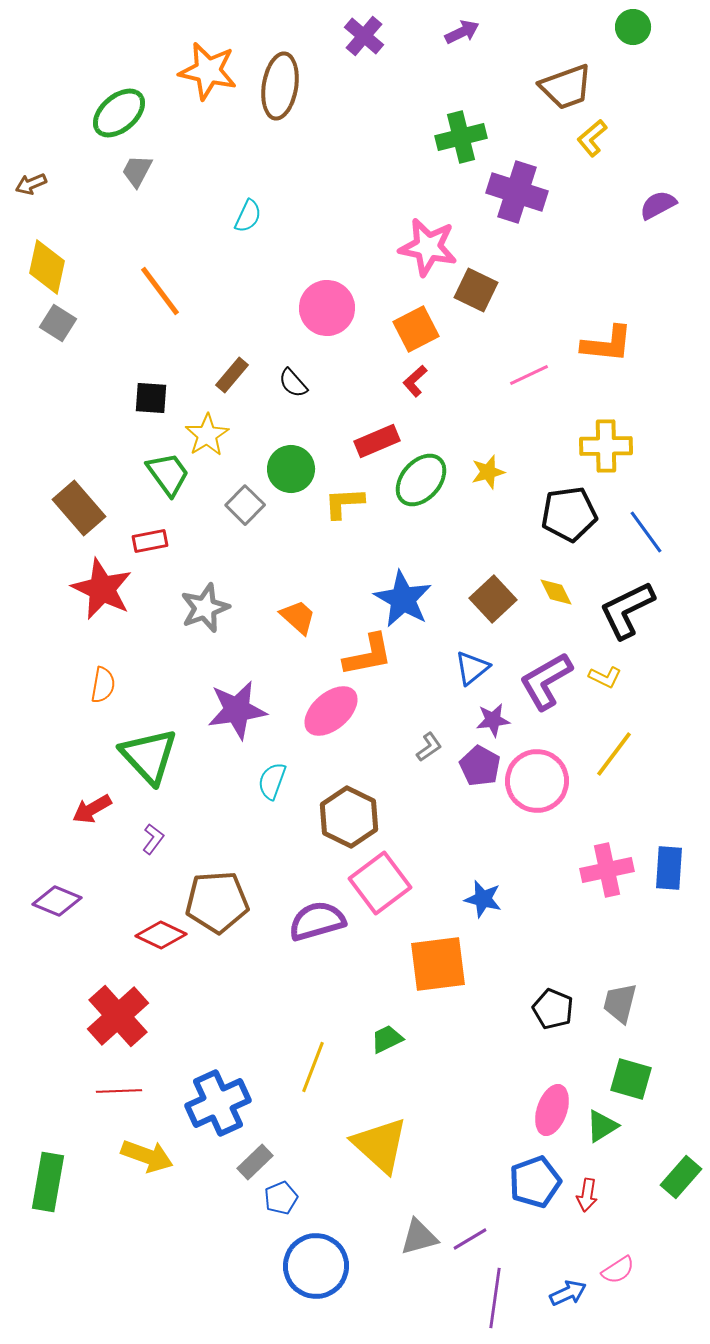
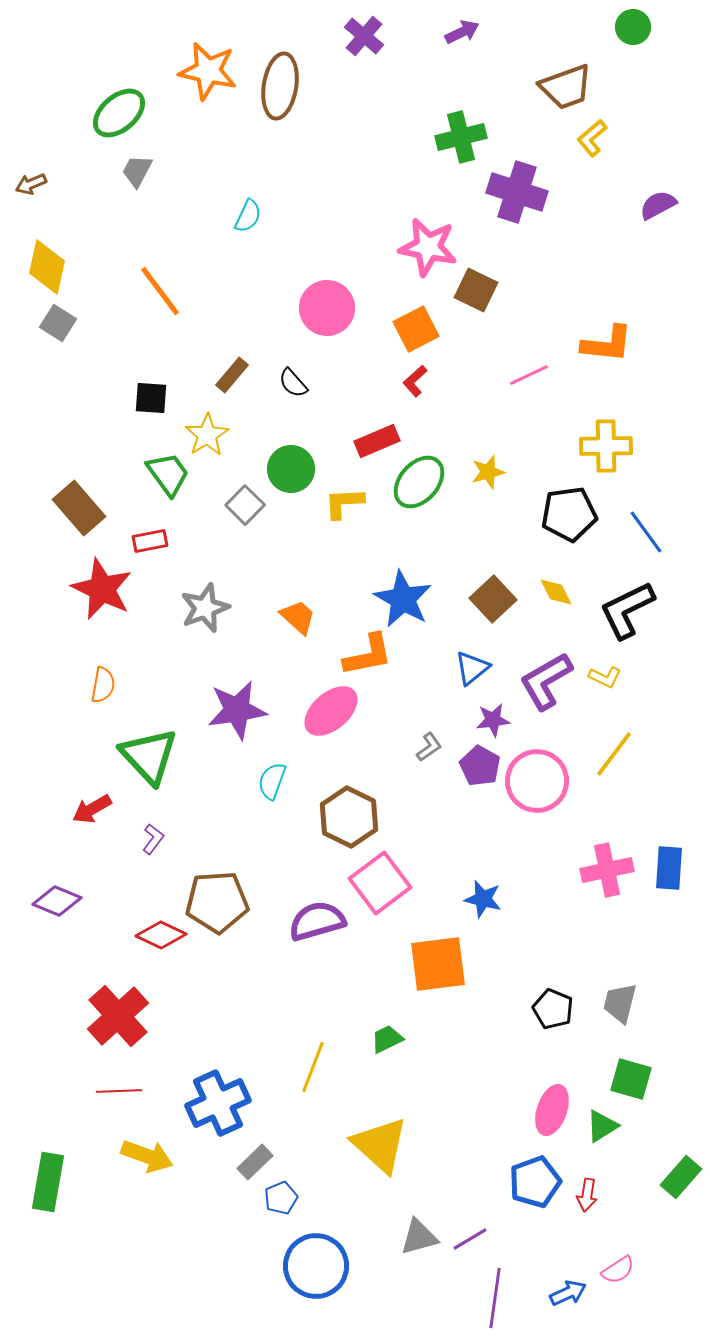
green ellipse at (421, 480): moved 2 px left, 2 px down
